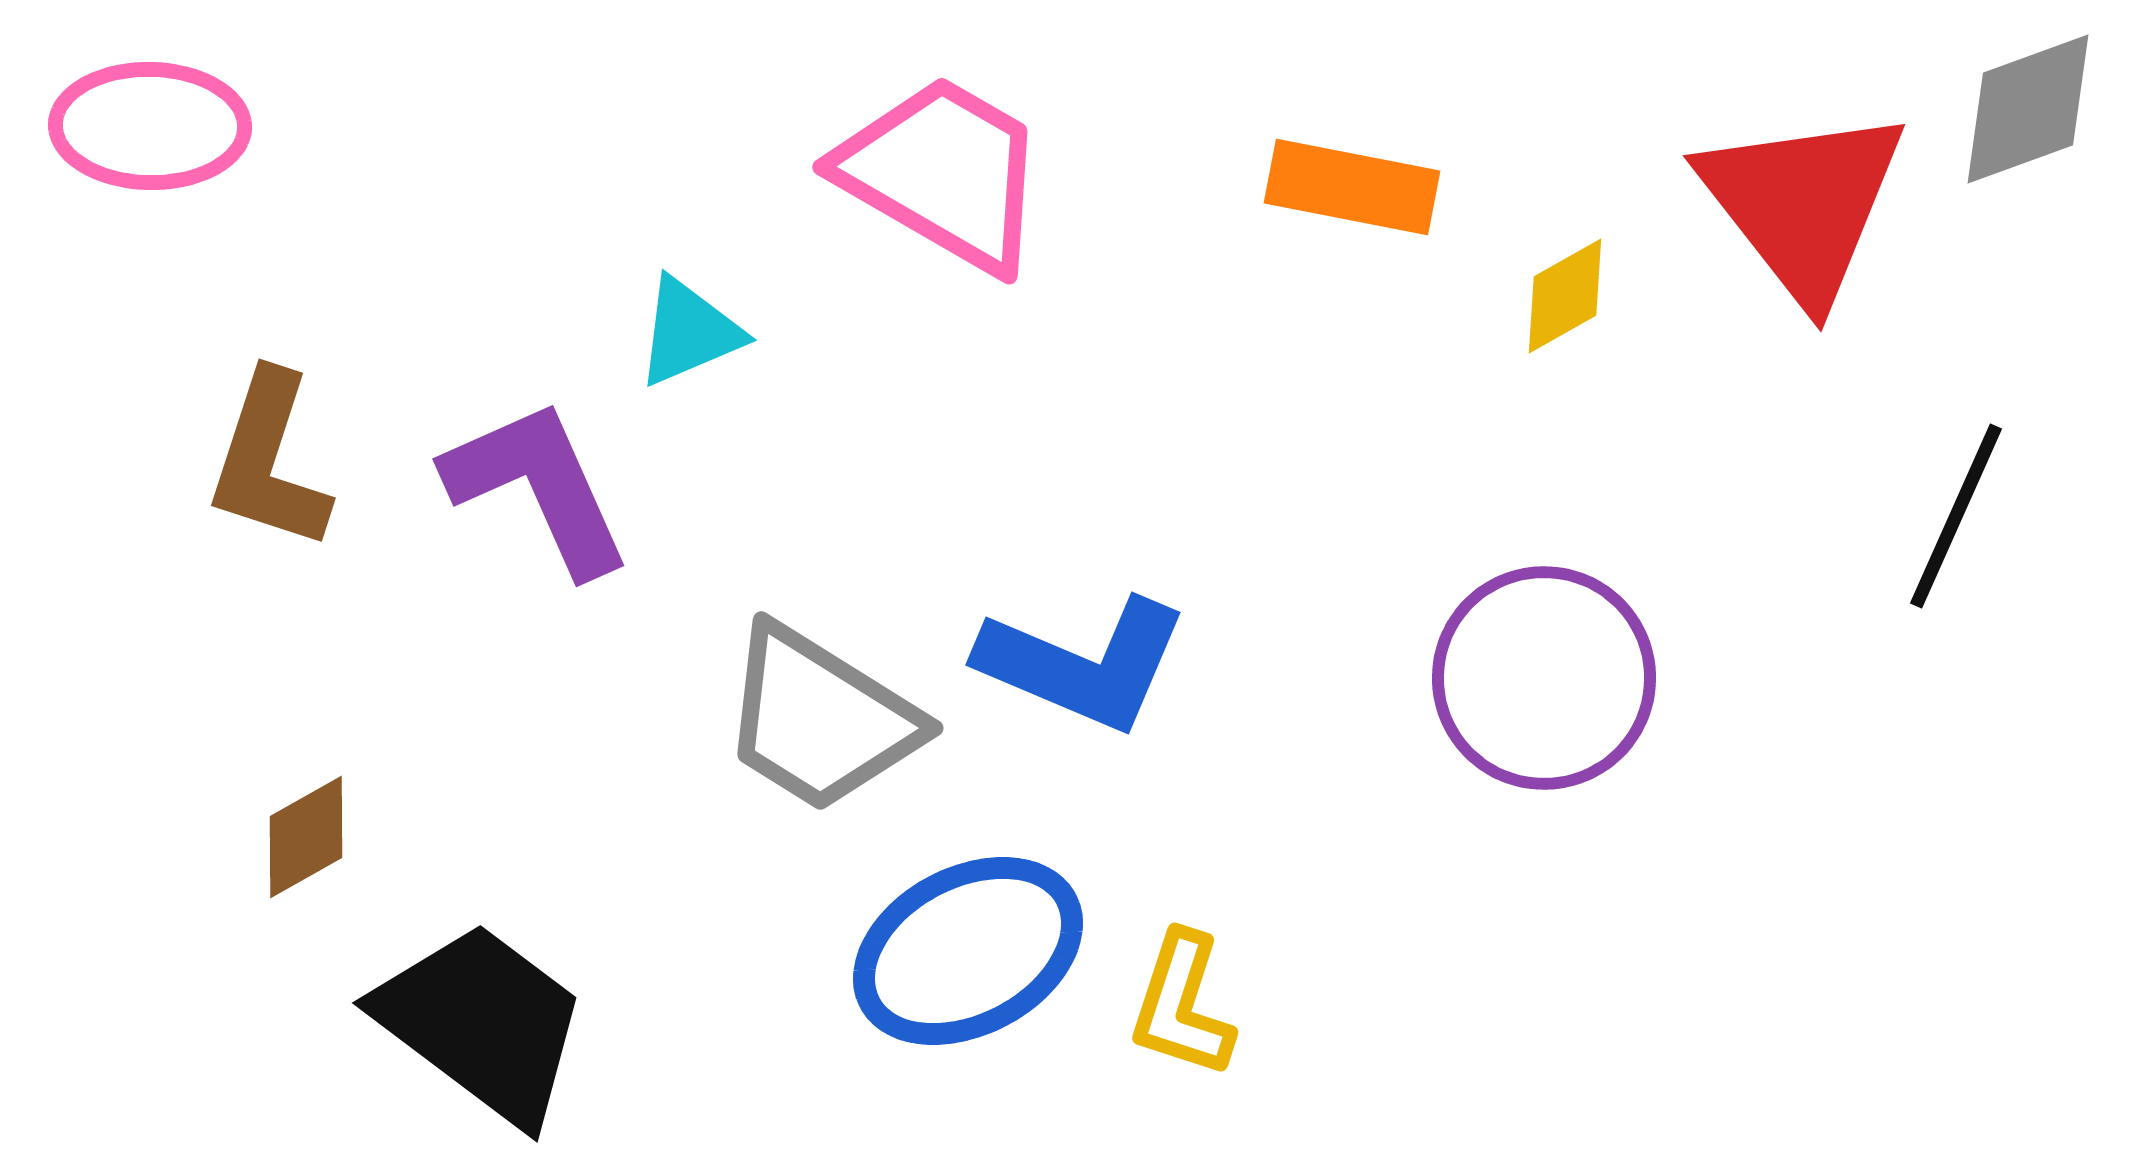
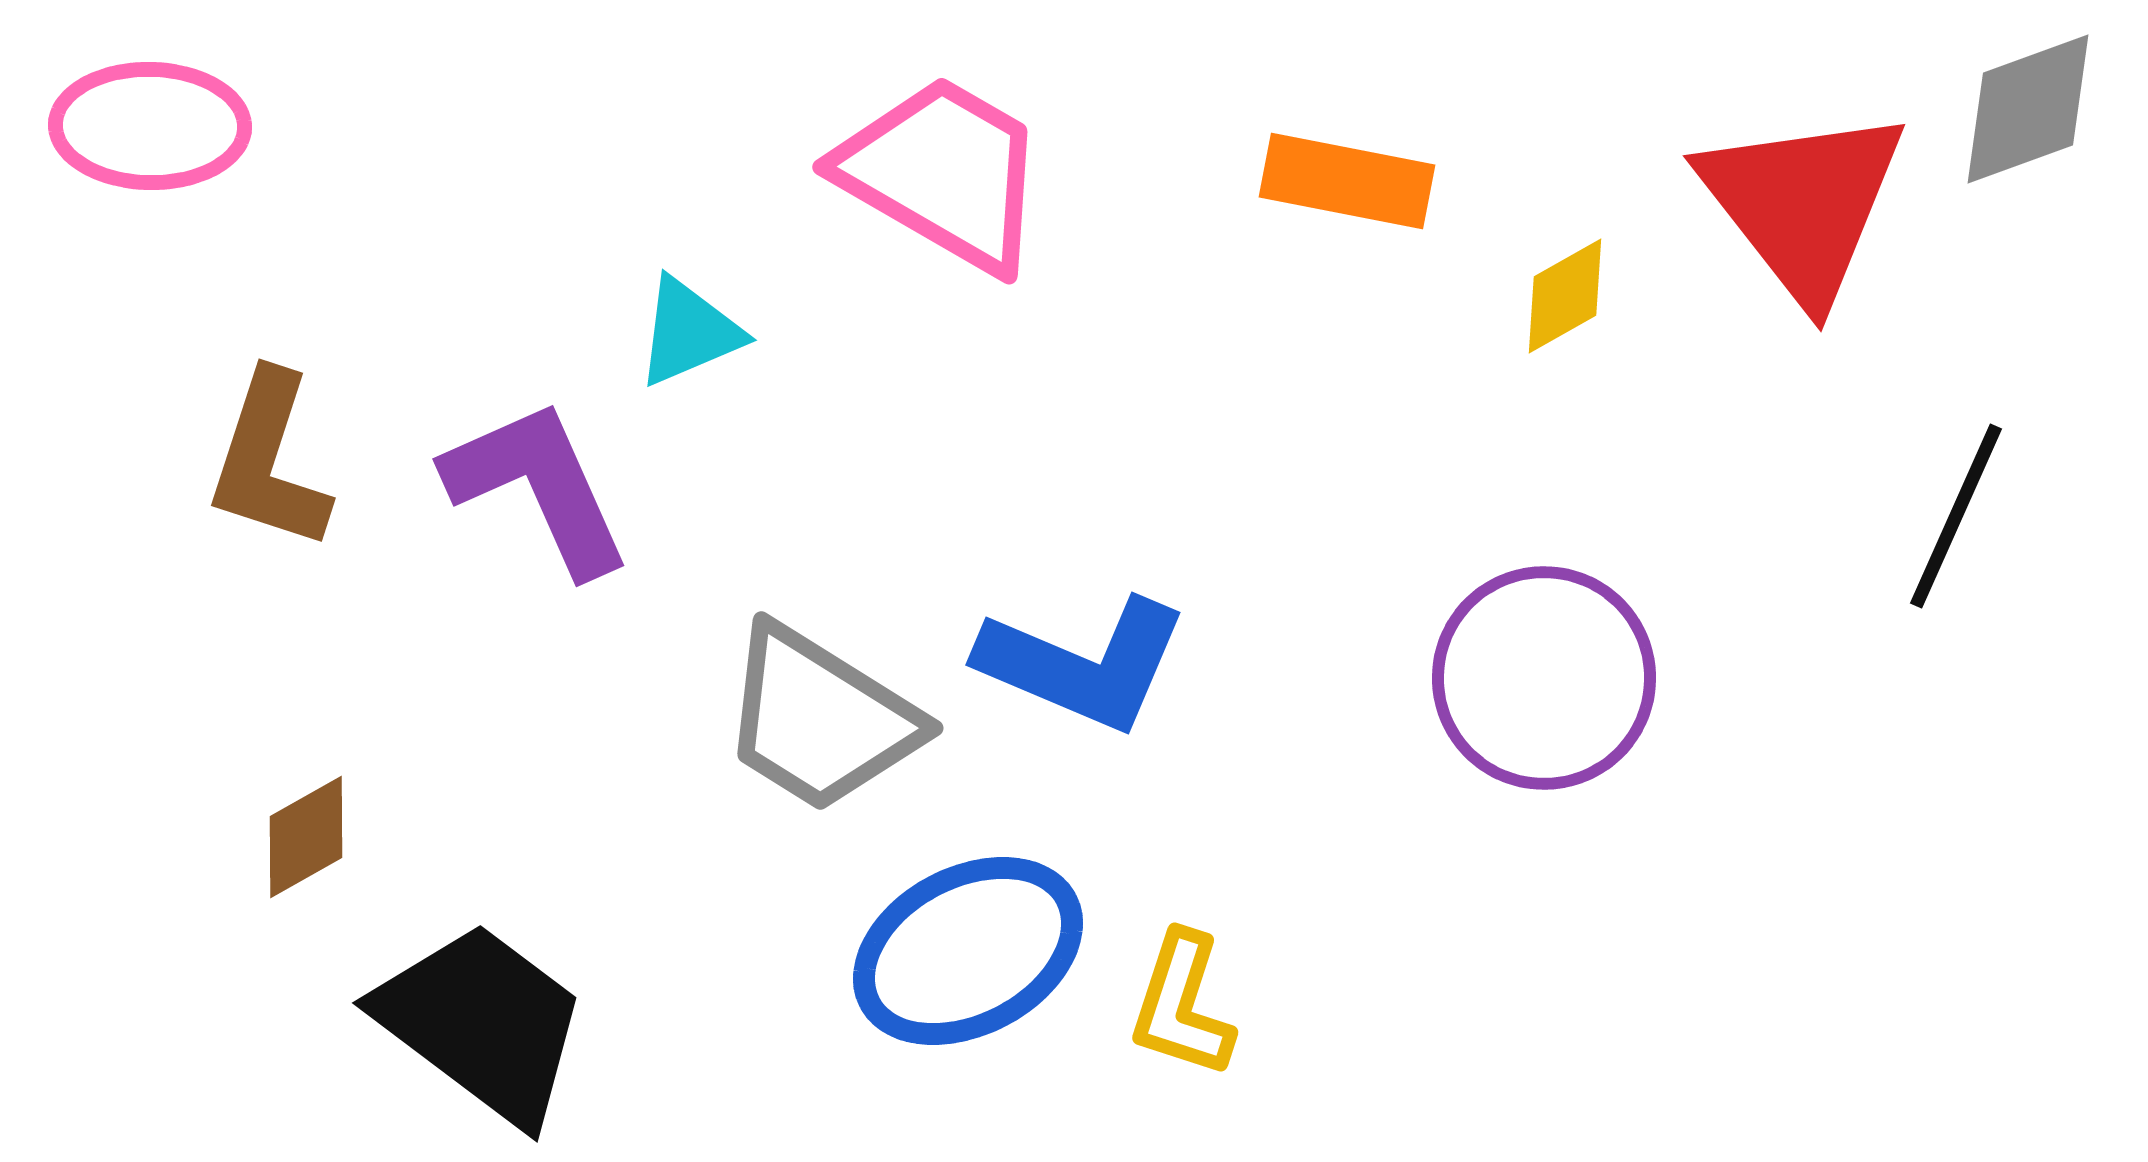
orange rectangle: moved 5 px left, 6 px up
